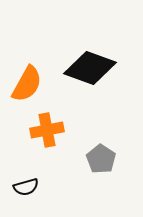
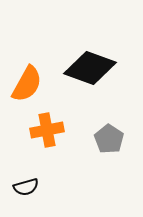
gray pentagon: moved 8 px right, 20 px up
